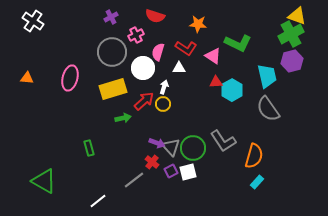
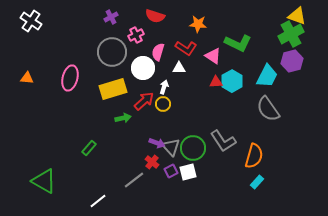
white cross: moved 2 px left
cyan trapezoid: rotated 40 degrees clockwise
cyan hexagon: moved 9 px up
green rectangle: rotated 56 degrees clockwise
